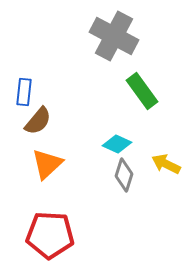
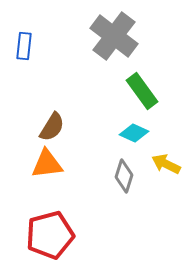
gray cross: rotated 9 degrees clockwise
blue rectangle: moved 46 px up
brown semicircle: moved 14 px right, 6 px down; rotated 8 degrees counterclockwise
cyan diamond: moved 17 px right, 11 px up
orange triangle: rotated 36 degrees clockwise
gray diamond: moved 1 px down
red pentagon: rotated 18 degrees counterclockwise
